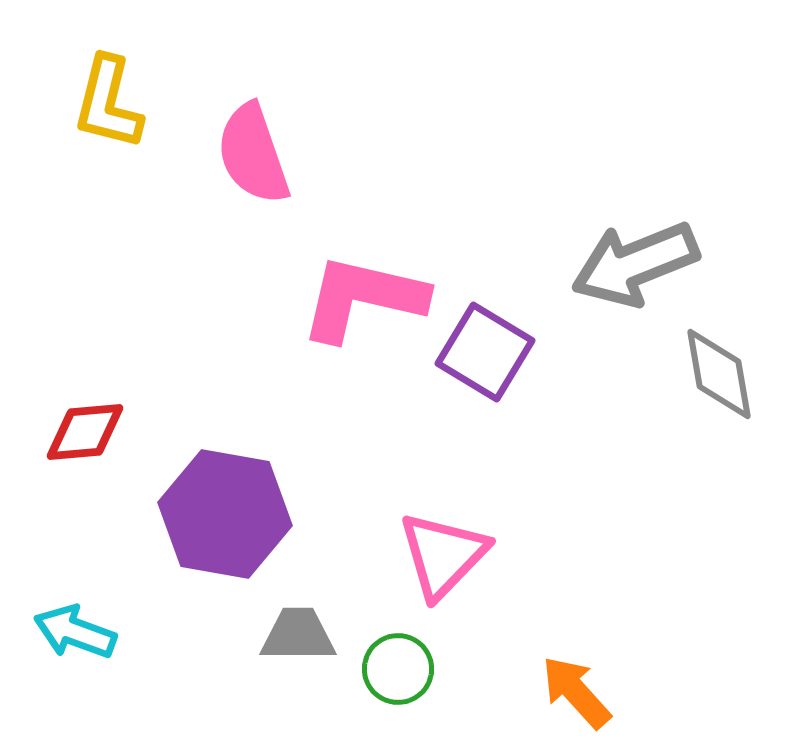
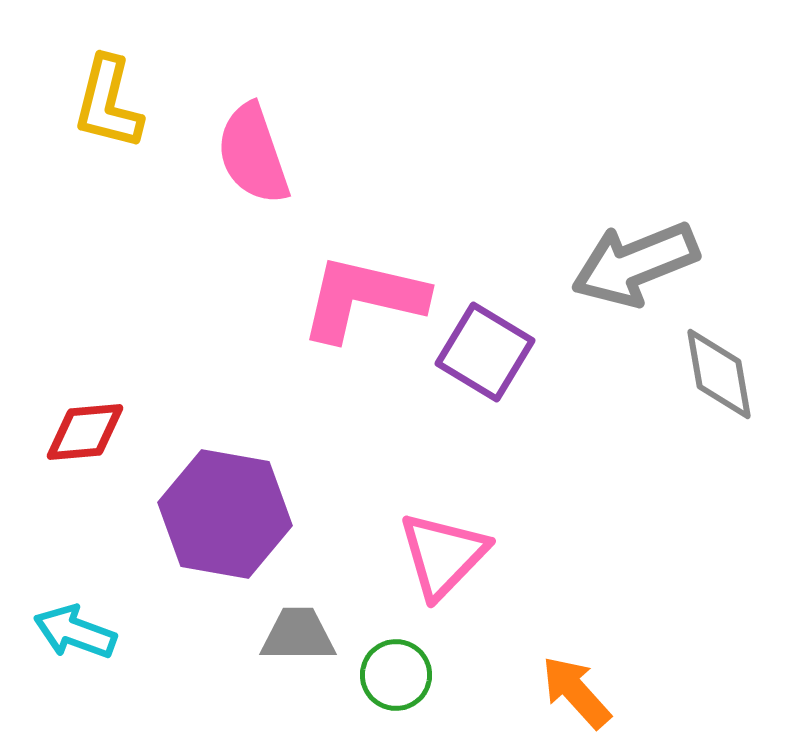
green circle: moved 2 px left, 6 px down
